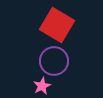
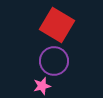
pink star: rotated 12 degrees clockwise
